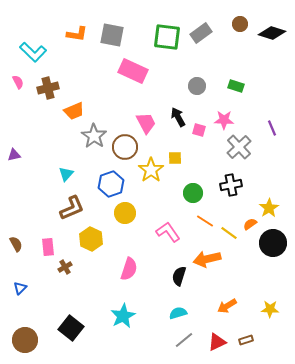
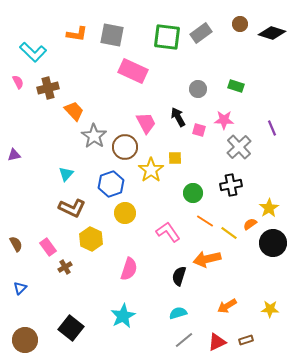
gray circle at (197, 86): moved 1 px right, 3 px down
orange trapezoid at (74, 111): rotated 110 degrees counterclockwise
brown L-shape at (72, 208): rotated 48 degrees clockwise
pink rectangle at (48, 247): rotated 30 degrees counterclockwise
